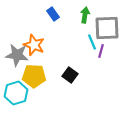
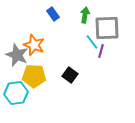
cyan line: rotated 14 degrees counterclockwise
gray star: rotated 15 degrees clockwise
cyan hexagon: rotated 10 degrees clockwise
